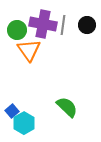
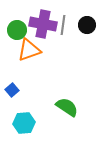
orange triangle: rotated 45 degrees clockwise
green semicircle: rotated 10 degrees counterclockwise
blue square: moved 21 px up
cyan hexagon: rotated 25 degrees clockwise
